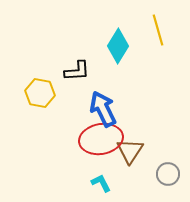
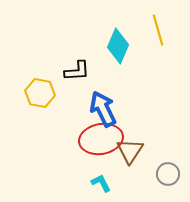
cyan diamond: rotated 8 degrees counterclockwise
